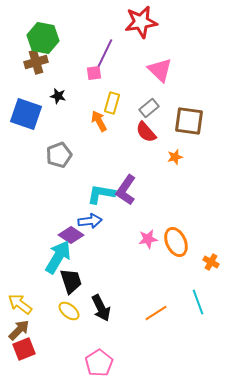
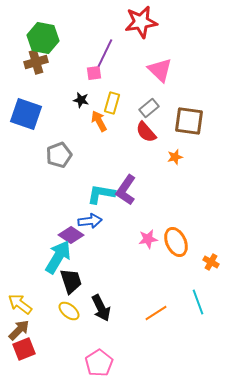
black star: moved 23 px right, 4 px down
